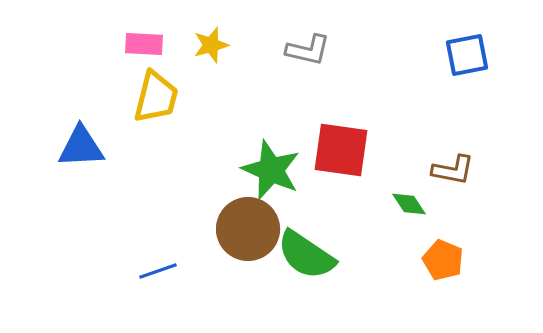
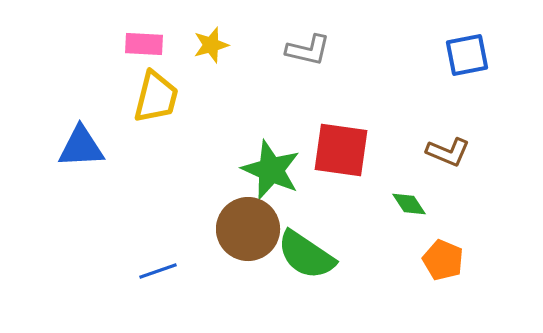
brown L-shape: moved 5 px left, 18 px up; rotated 12 degrees clockwise
